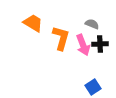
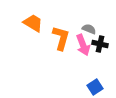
gray semicircle: moved 3 px left, 5 px down
black cross: rotated 14 degrees clockwise
blue square: moved 2 px right
